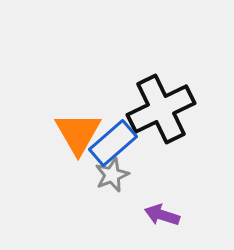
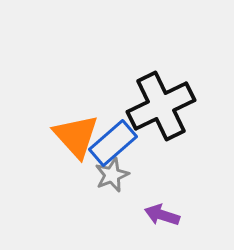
black cross: moved 3 px up
orange triangle: moved 2 px left, 3 px down; rotated 12 degrees counterclockwise
